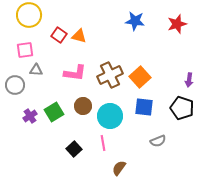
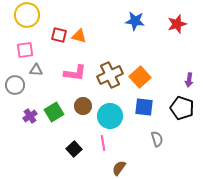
yellow circle: moved 2 px left
red square: rotated 21 degrees counterclockwise
gray semicircle: moved 1 px left, 2 px up; rotated 84 degrees counterclockwise
